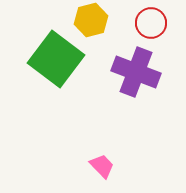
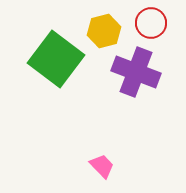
yellow hexagon: moved 13 px right, 11 px down
